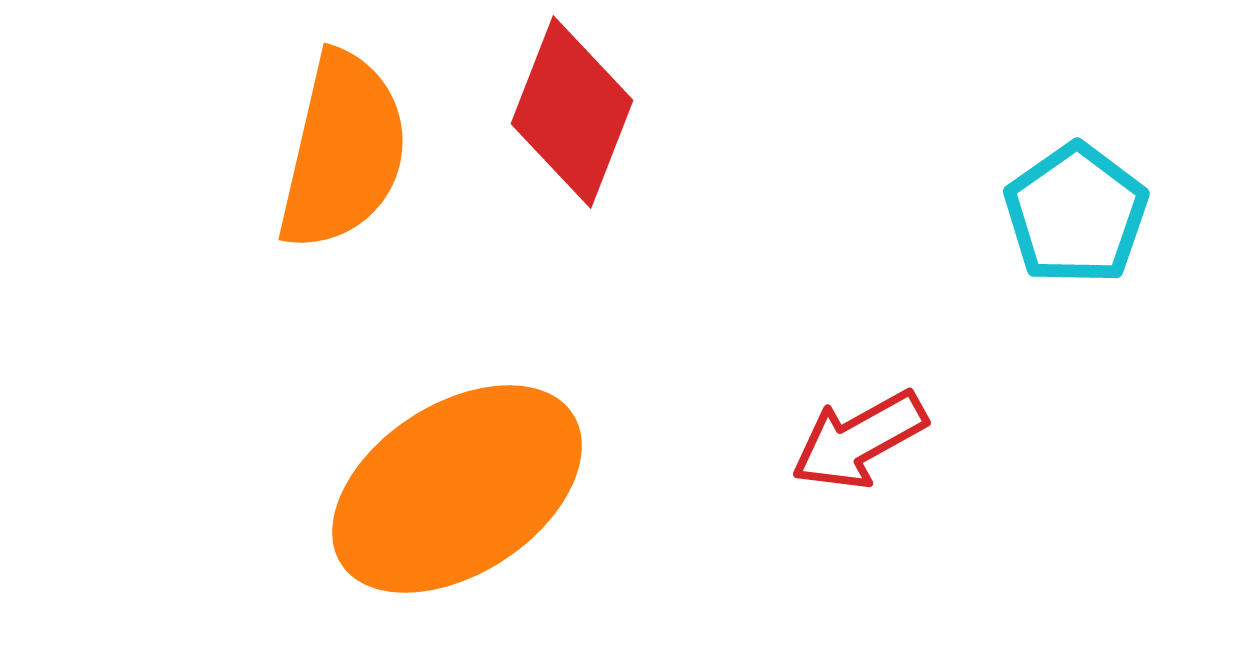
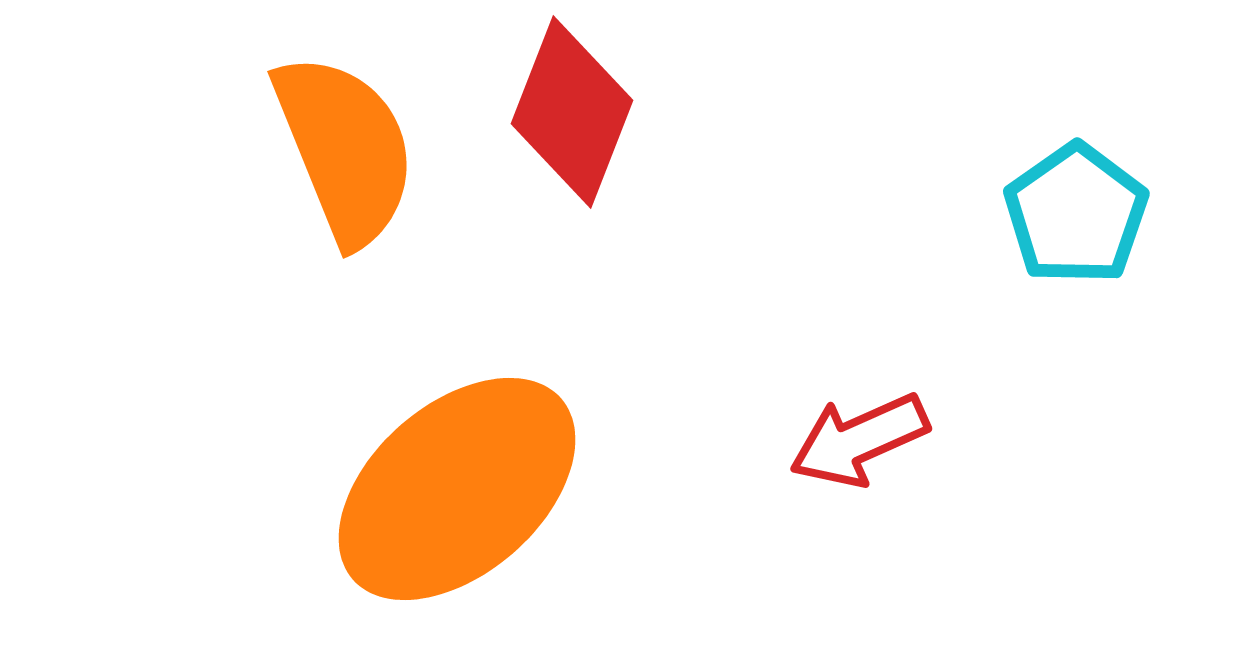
orange semicircle: moved 2 px right, 2 px up; rotated 35 degrees counterclockwise
red arrow: rotated 5 degrees clockwise
orange ellipse: rotated 8 degrees counterclockwise
